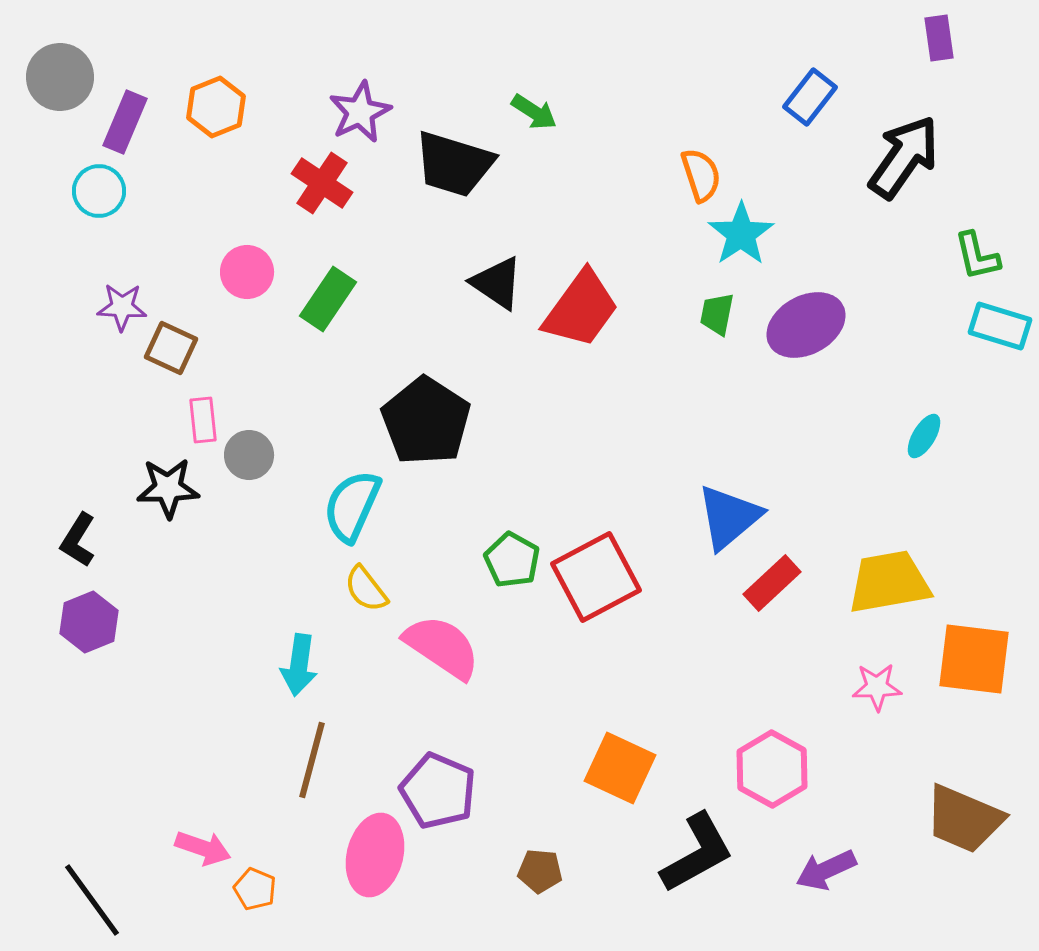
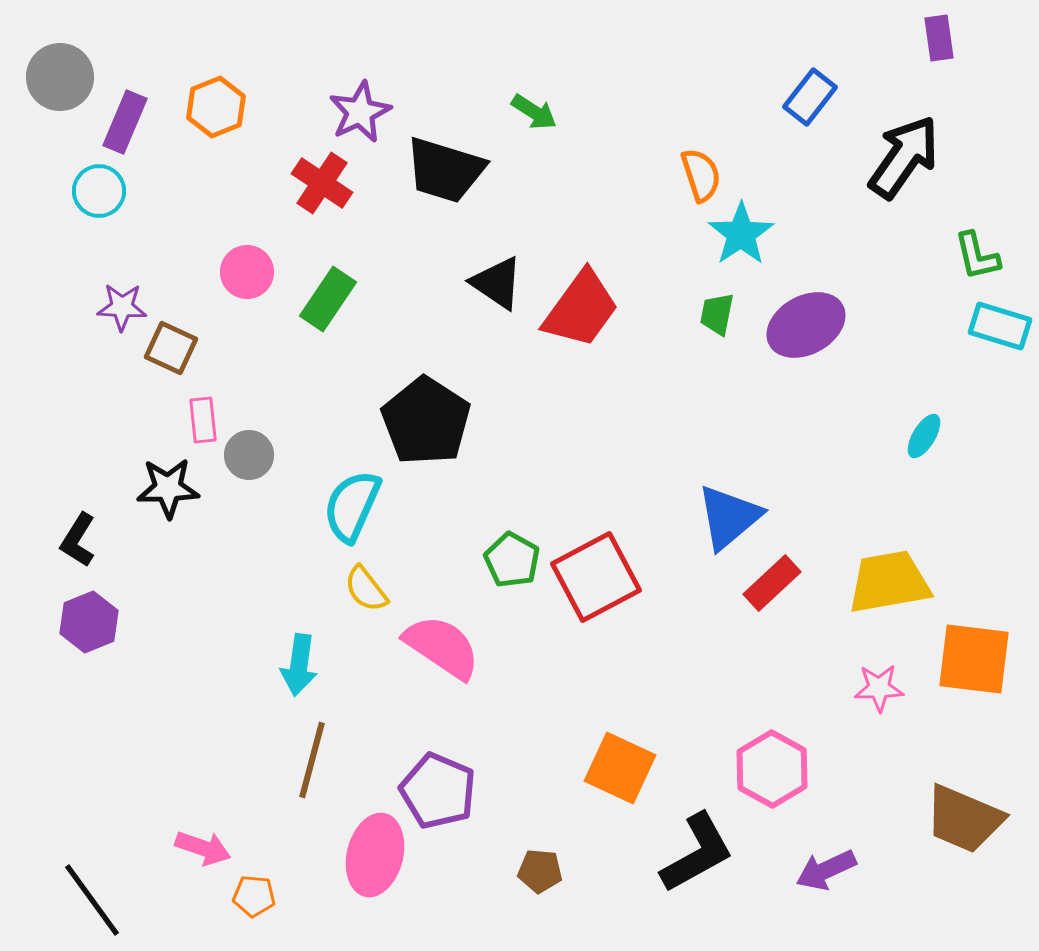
black trapezoid at (454, 164): moved 9 px left, 6 px down
pink star at (877, 687): moved 2 px right, 1 px down
orange pentagon at (255, 889): moved 1 px left, 7 px down; rotated 18 degrees counterclockwise
